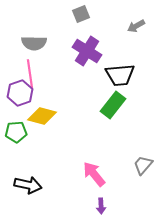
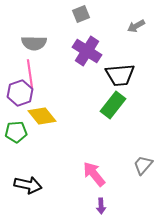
yellow diamond: rotated 36 degrees clockwise
